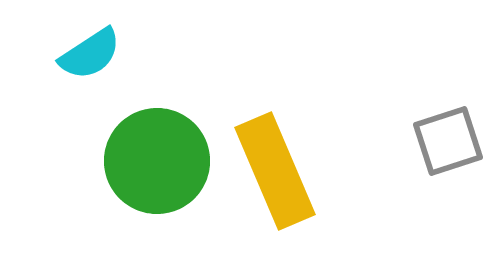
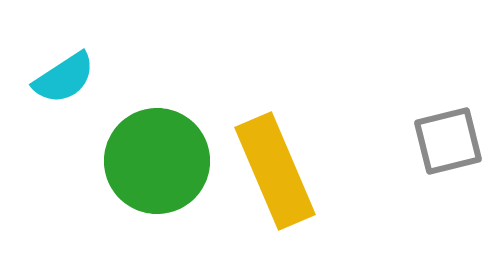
cyan semicircle: moved 26 px left, 24 px down
gray square: rotated 4 degrees clockwise
